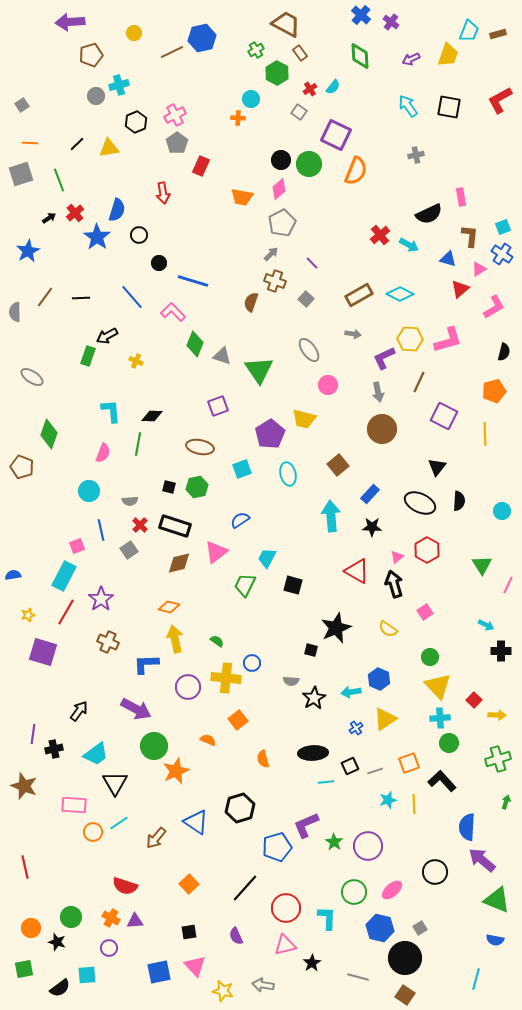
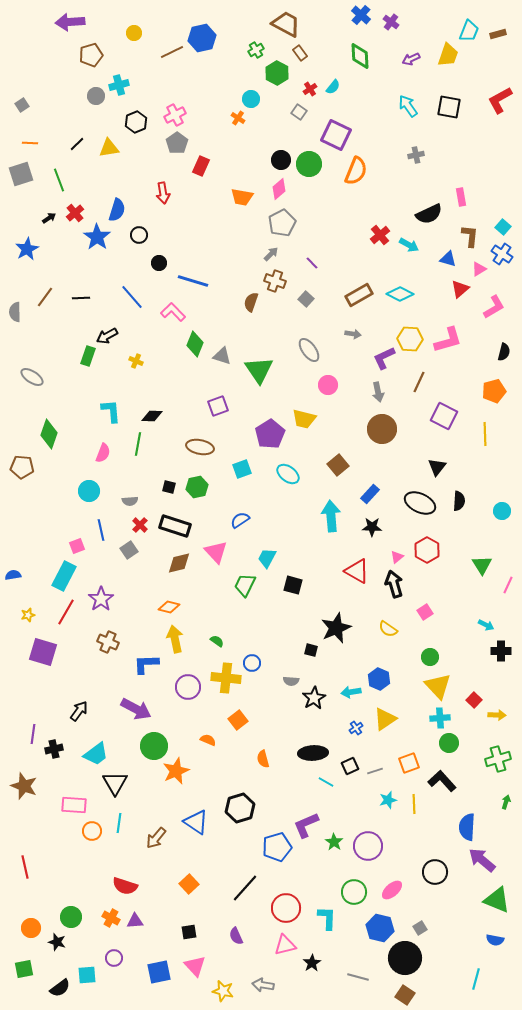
orange cross at (238, 118): rotated 32 degrees clockwise
cyan square at (503, 227): rotated 28 degrees counterclockwise
blue star at (28, 251): moved 1 px left, 2 px up
brown pentagon at (22, 467): rotated 15 degrees counterclockwise
cyan ellipse at (288, 474): rotated 40 degrees counterclockwise
pink triangle at (216, 552): rotated 35 degrees counterclockwise
cyan line at (326, 782): rotated 35 degrees clockwise
cyan line at (119, 823): rotated 48 degrees counterclockwise
orange circle at (93, 832): moved 1 px left, 1 px up
purple circle at (109, 948): moved 5 px right, 10 px down
